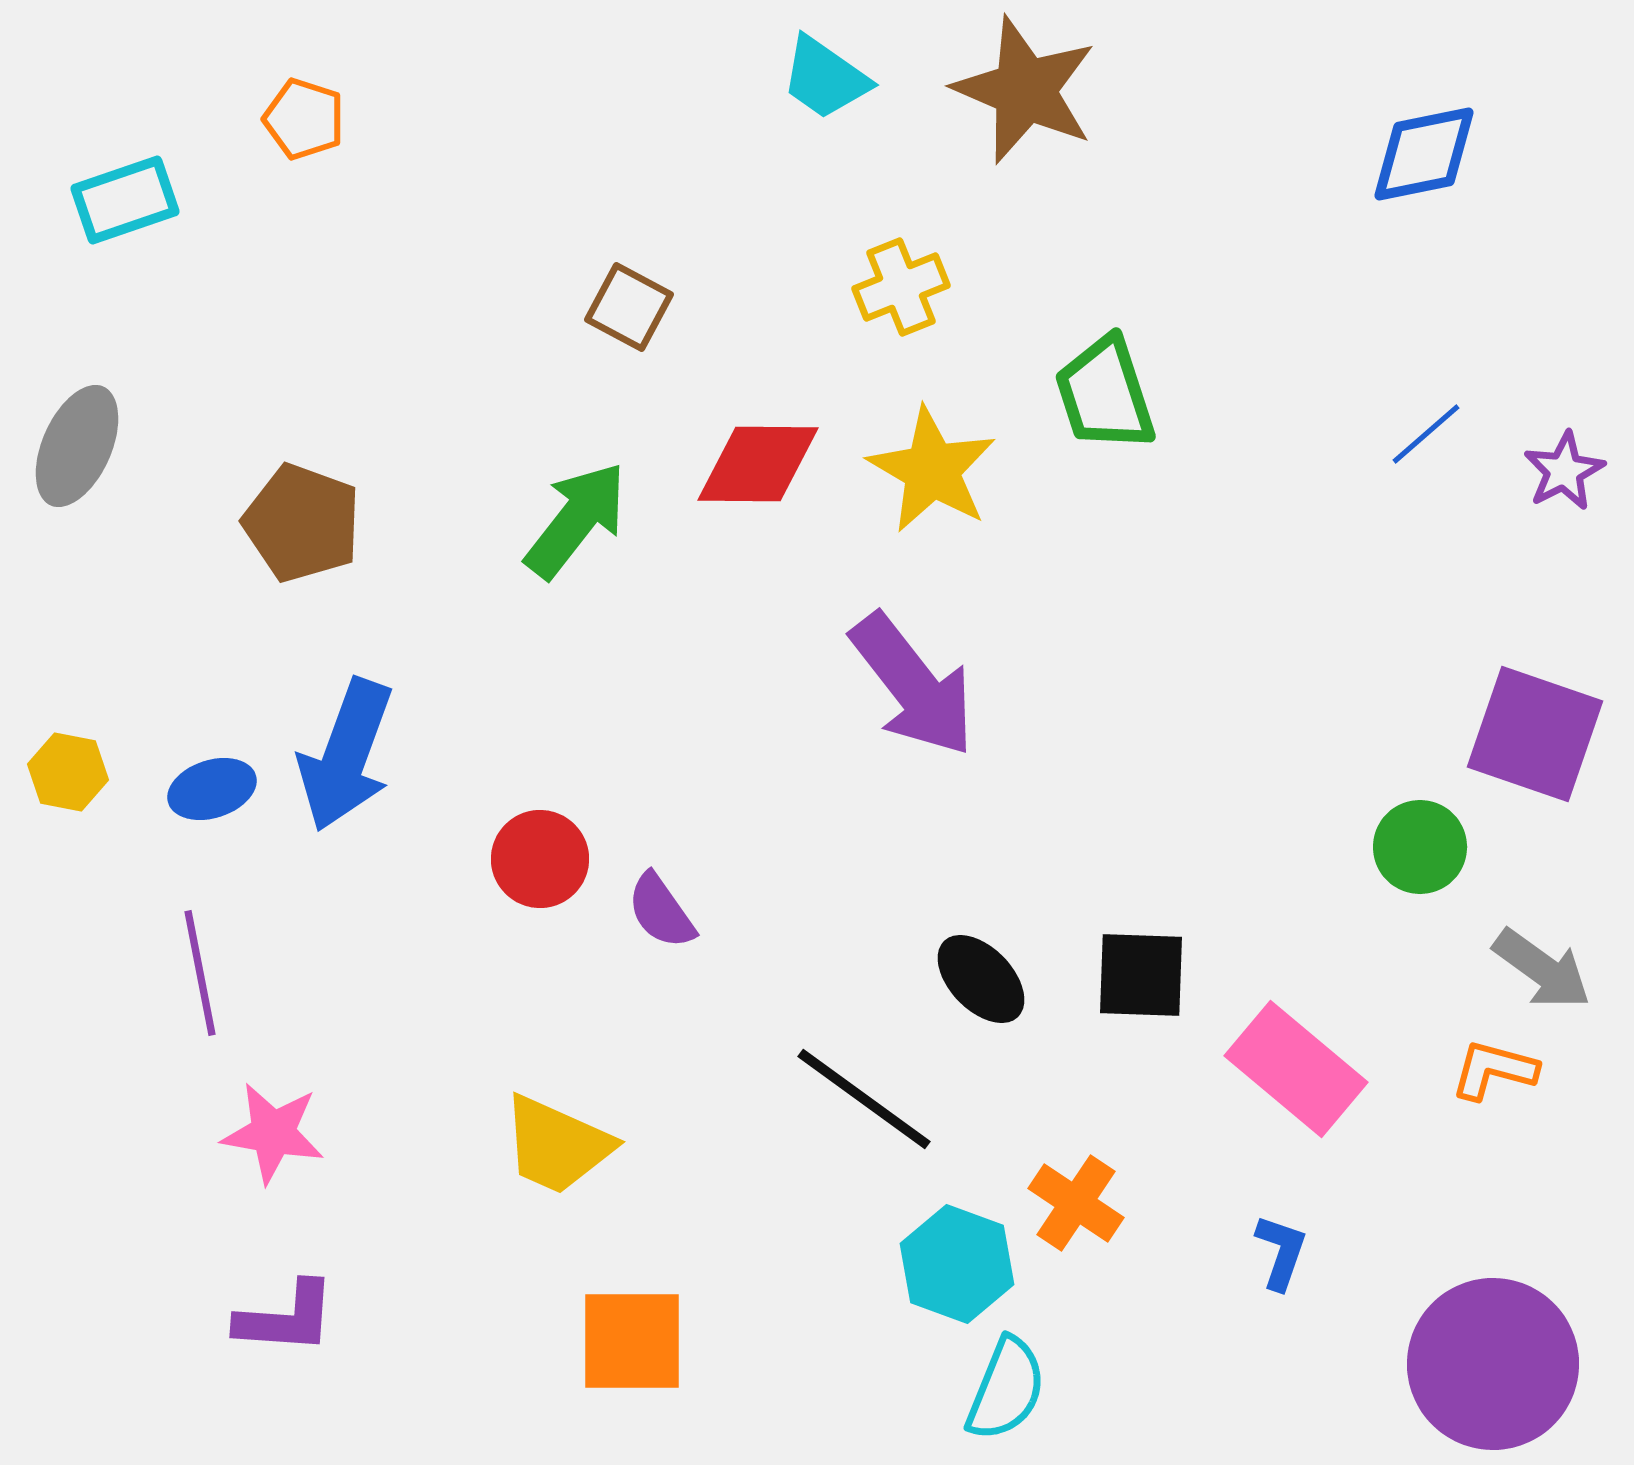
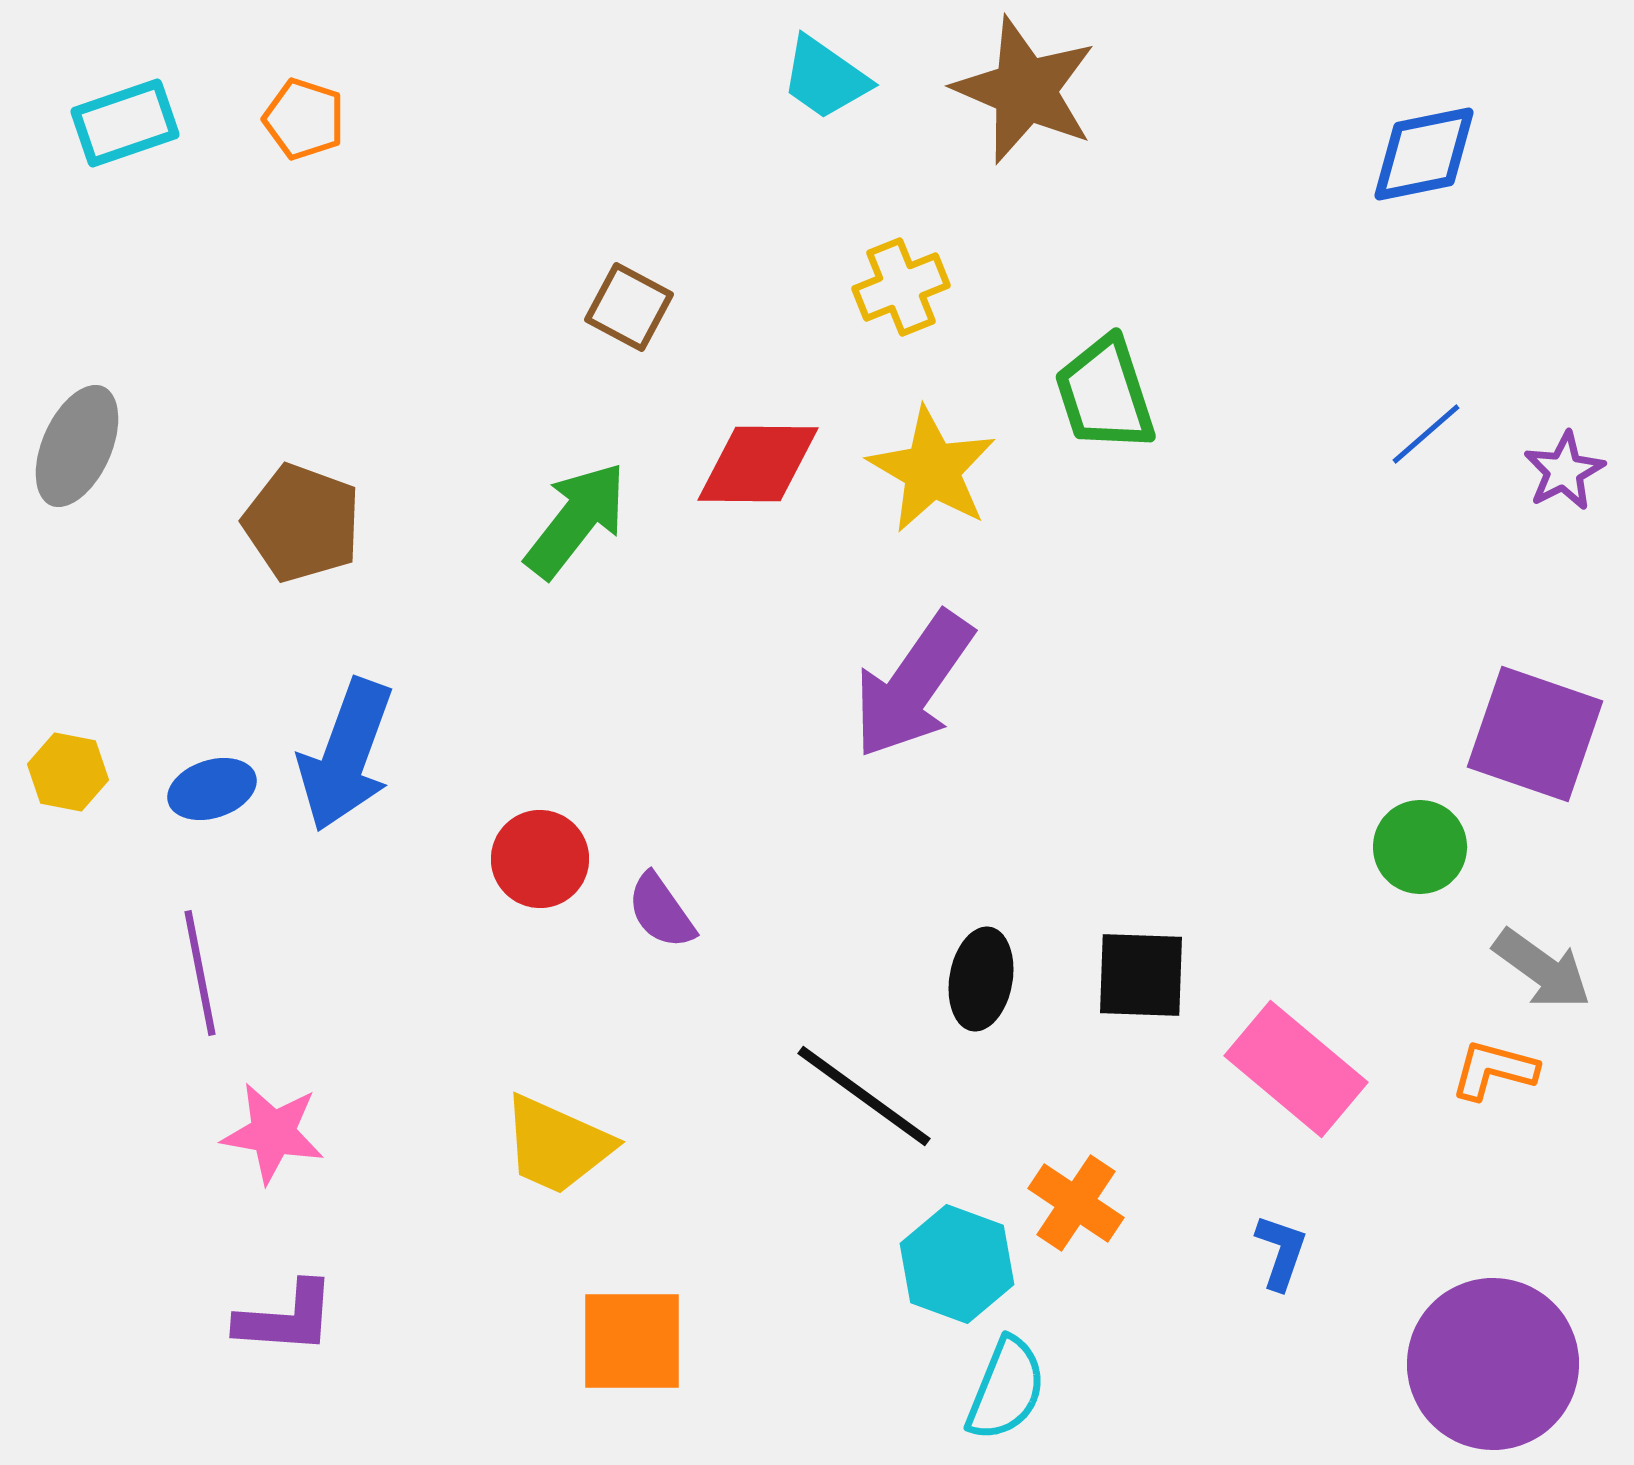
cyan rectangle: moved 77 px up
purple arrow: rotated 73 degrees clockwise
black ellipse: rotated 54 degrees clockwise
black line: moved 3 px up
